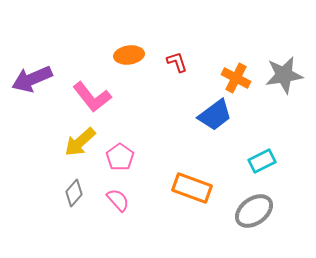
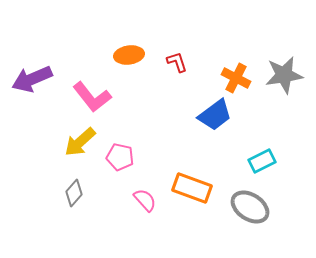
pink pentagon: rotated 24 degrees counterclockwise
pink semicircle: moved 27 px right
gray ellipse: moved 4 px left, 4 px up; rotated 69 degrees clockwise
